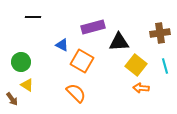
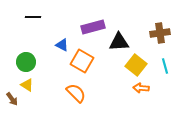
green circle: moved 5 px right
